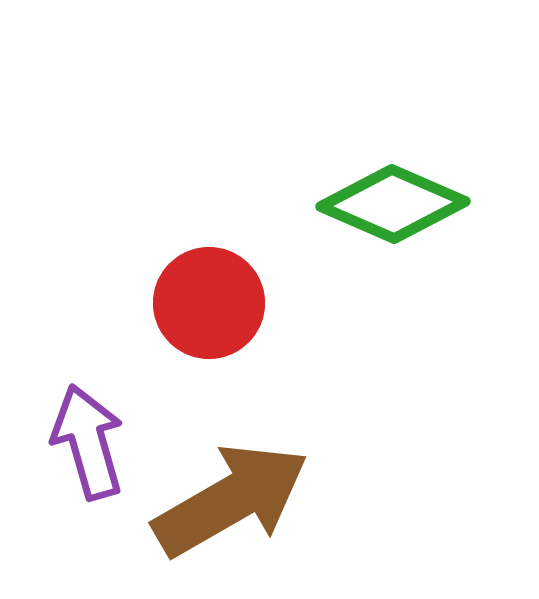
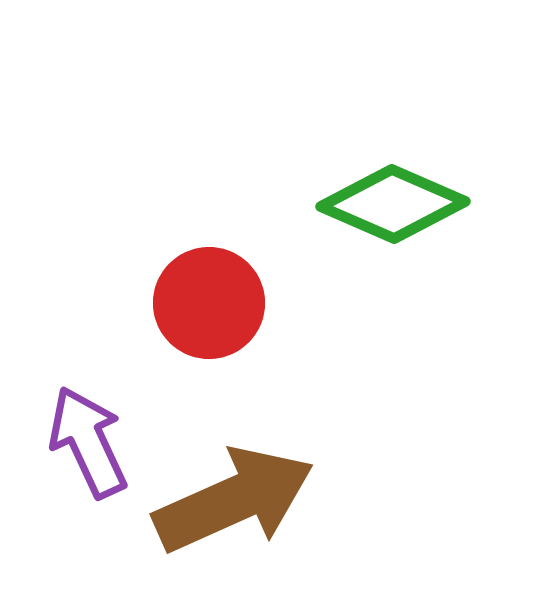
purple arrow: rotated 9 degrees counterclockwise
brown arrow: moved 3 px right; rotated 6 degrees clockwise
